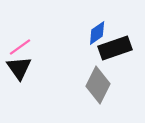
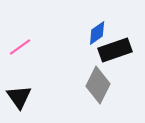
black rectangle: moved 2 px down
black triangle: moved 29 px down
